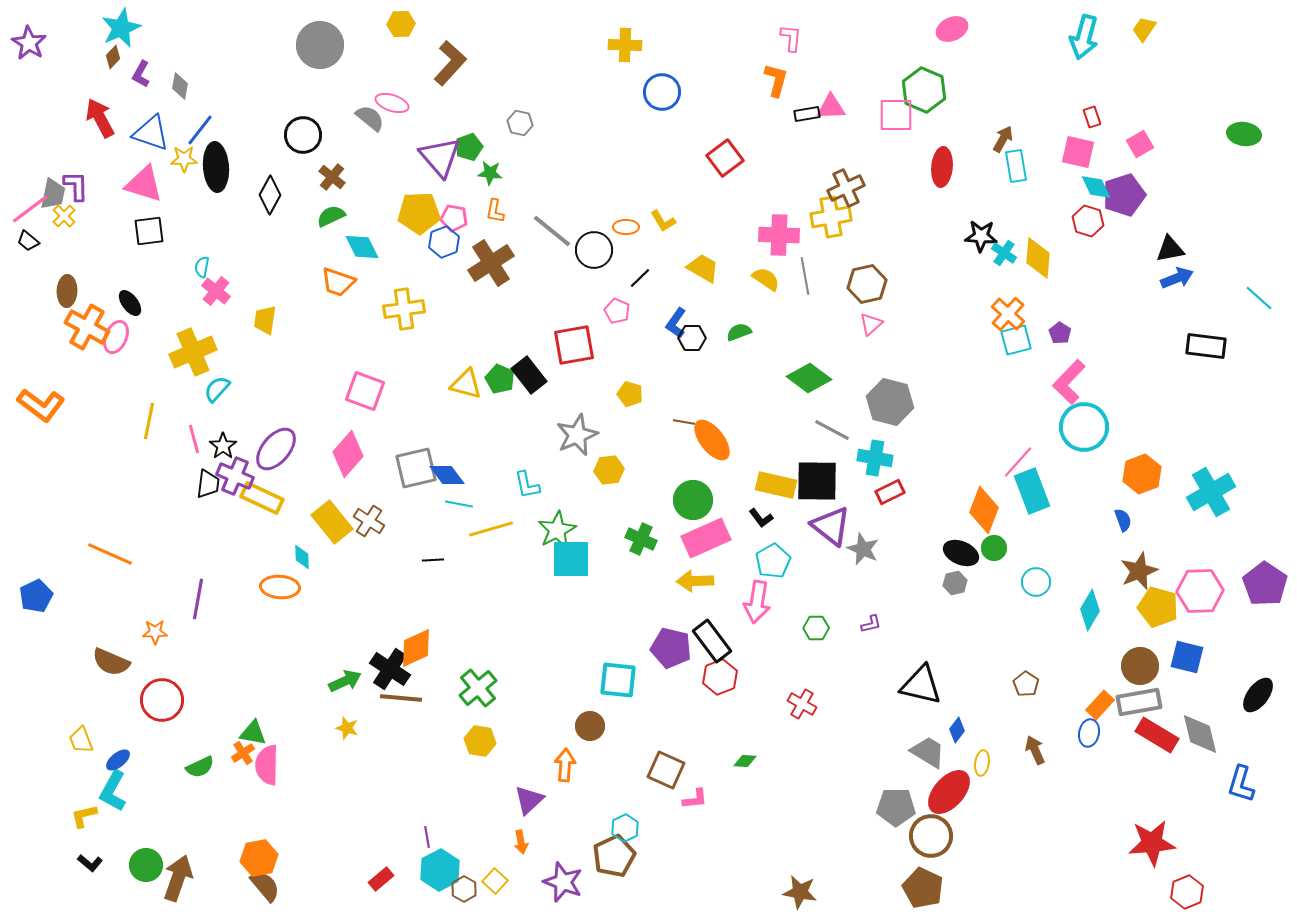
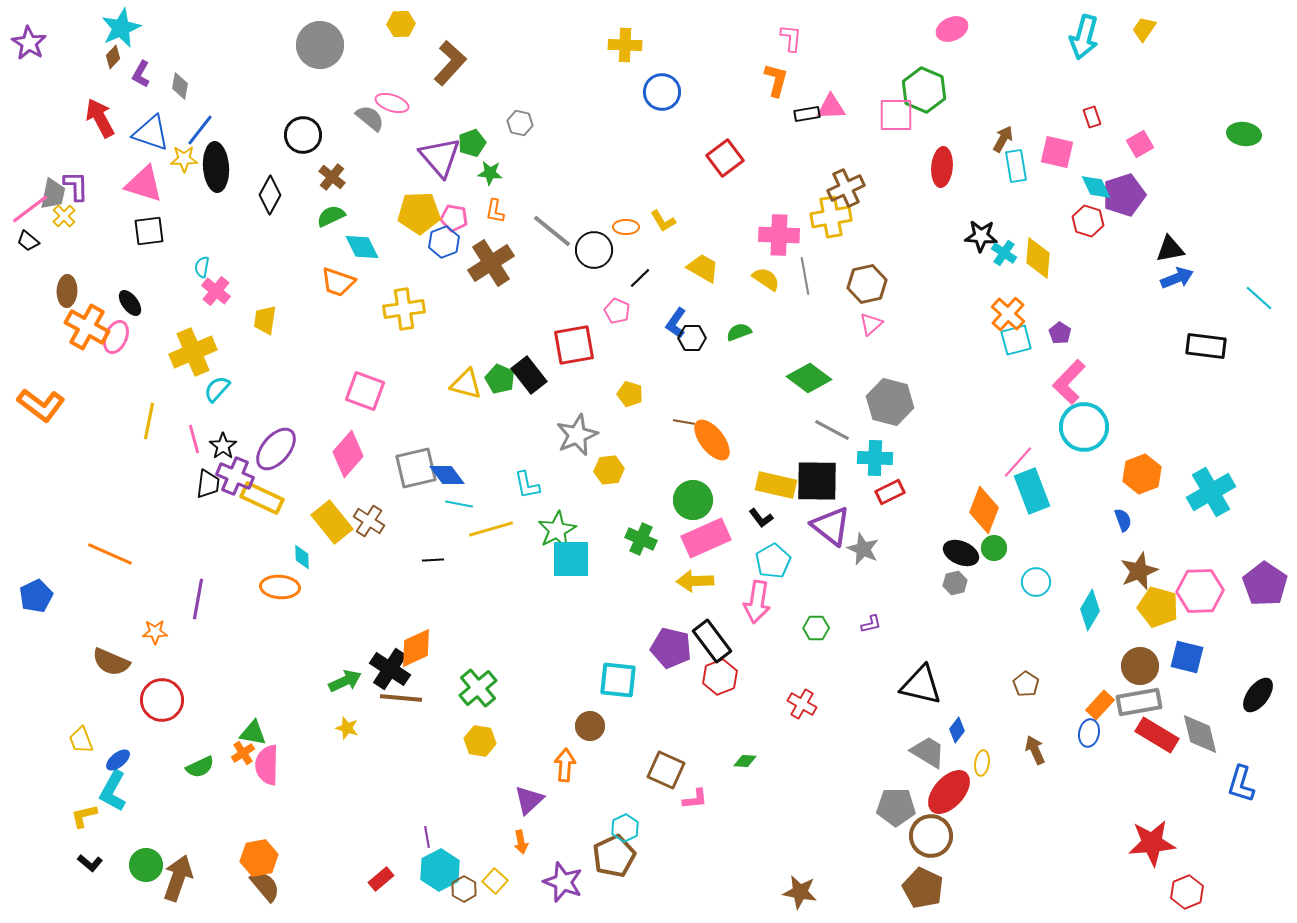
green pentagon at (469, 147): moved 3 px right, 4 px up
pink square at (1078, 152): moved 21 px left
cyan cross at (875, 458): rotated 8 degrees counterclockwise
